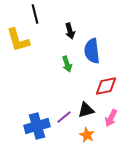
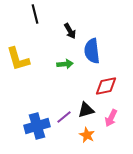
black arrow: rotated 14 degrees counterclockwise
yellow L-shape: moved 19 px down
green arrow: moved 2 px left; rotated 77 degrees counterclockwise
